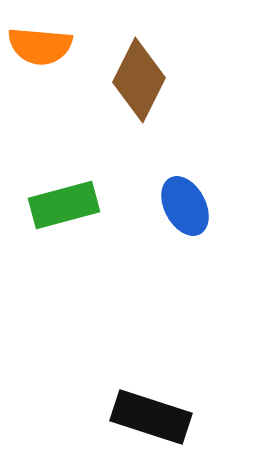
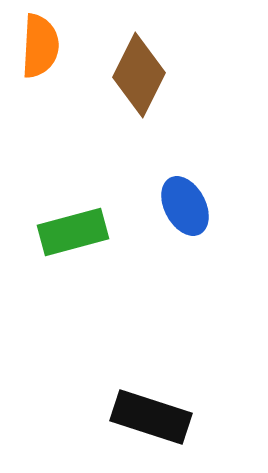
orange semicircle: rotated 92 degrees counterclockwise
brown diamond: moved 5 px up
green rectangle: moved 9 px right, 27 px down
